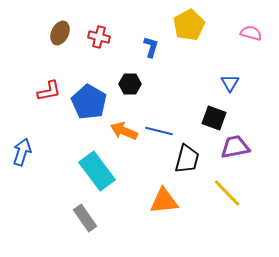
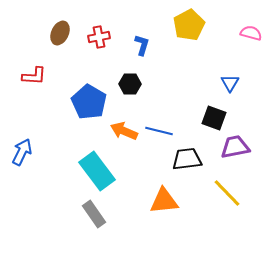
red cross: rotated 25 degrees counterclockwise
blue L-shape: moved 9 px left, 2 px up
red L-shape: moved 15 px left, 15 px up; rotated 15 degrees clockwise
blue arrow: rotated 8 degrees clockwise
black trapezoid: rotated 112 degrees counterclockwise
gray rectangle: moved 9 px right, 4 px up
